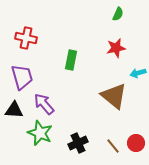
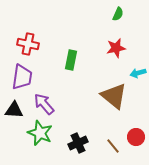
red cross: moved 2 px right, 6 px down
purple trapezoid: rotated 24 degrees clockwise
red circle: moved 6 px up
